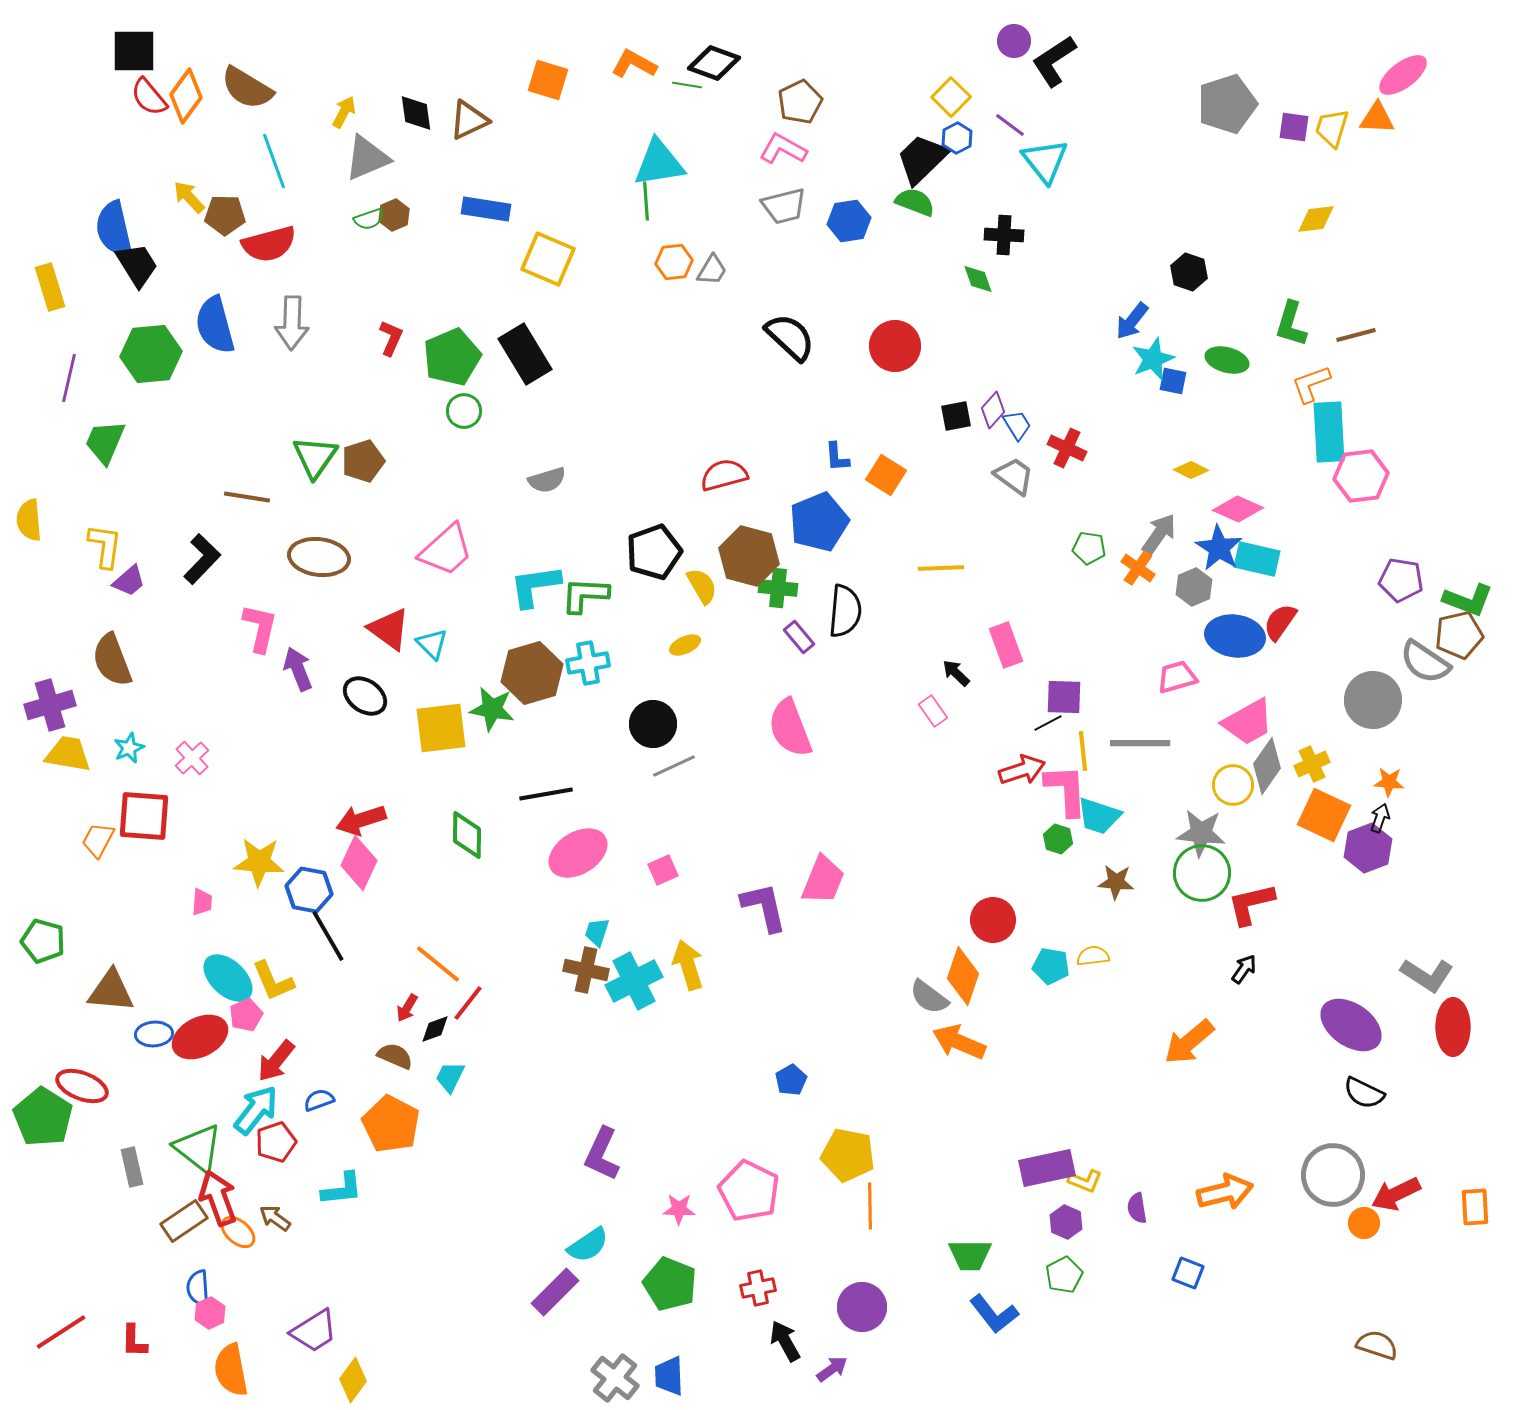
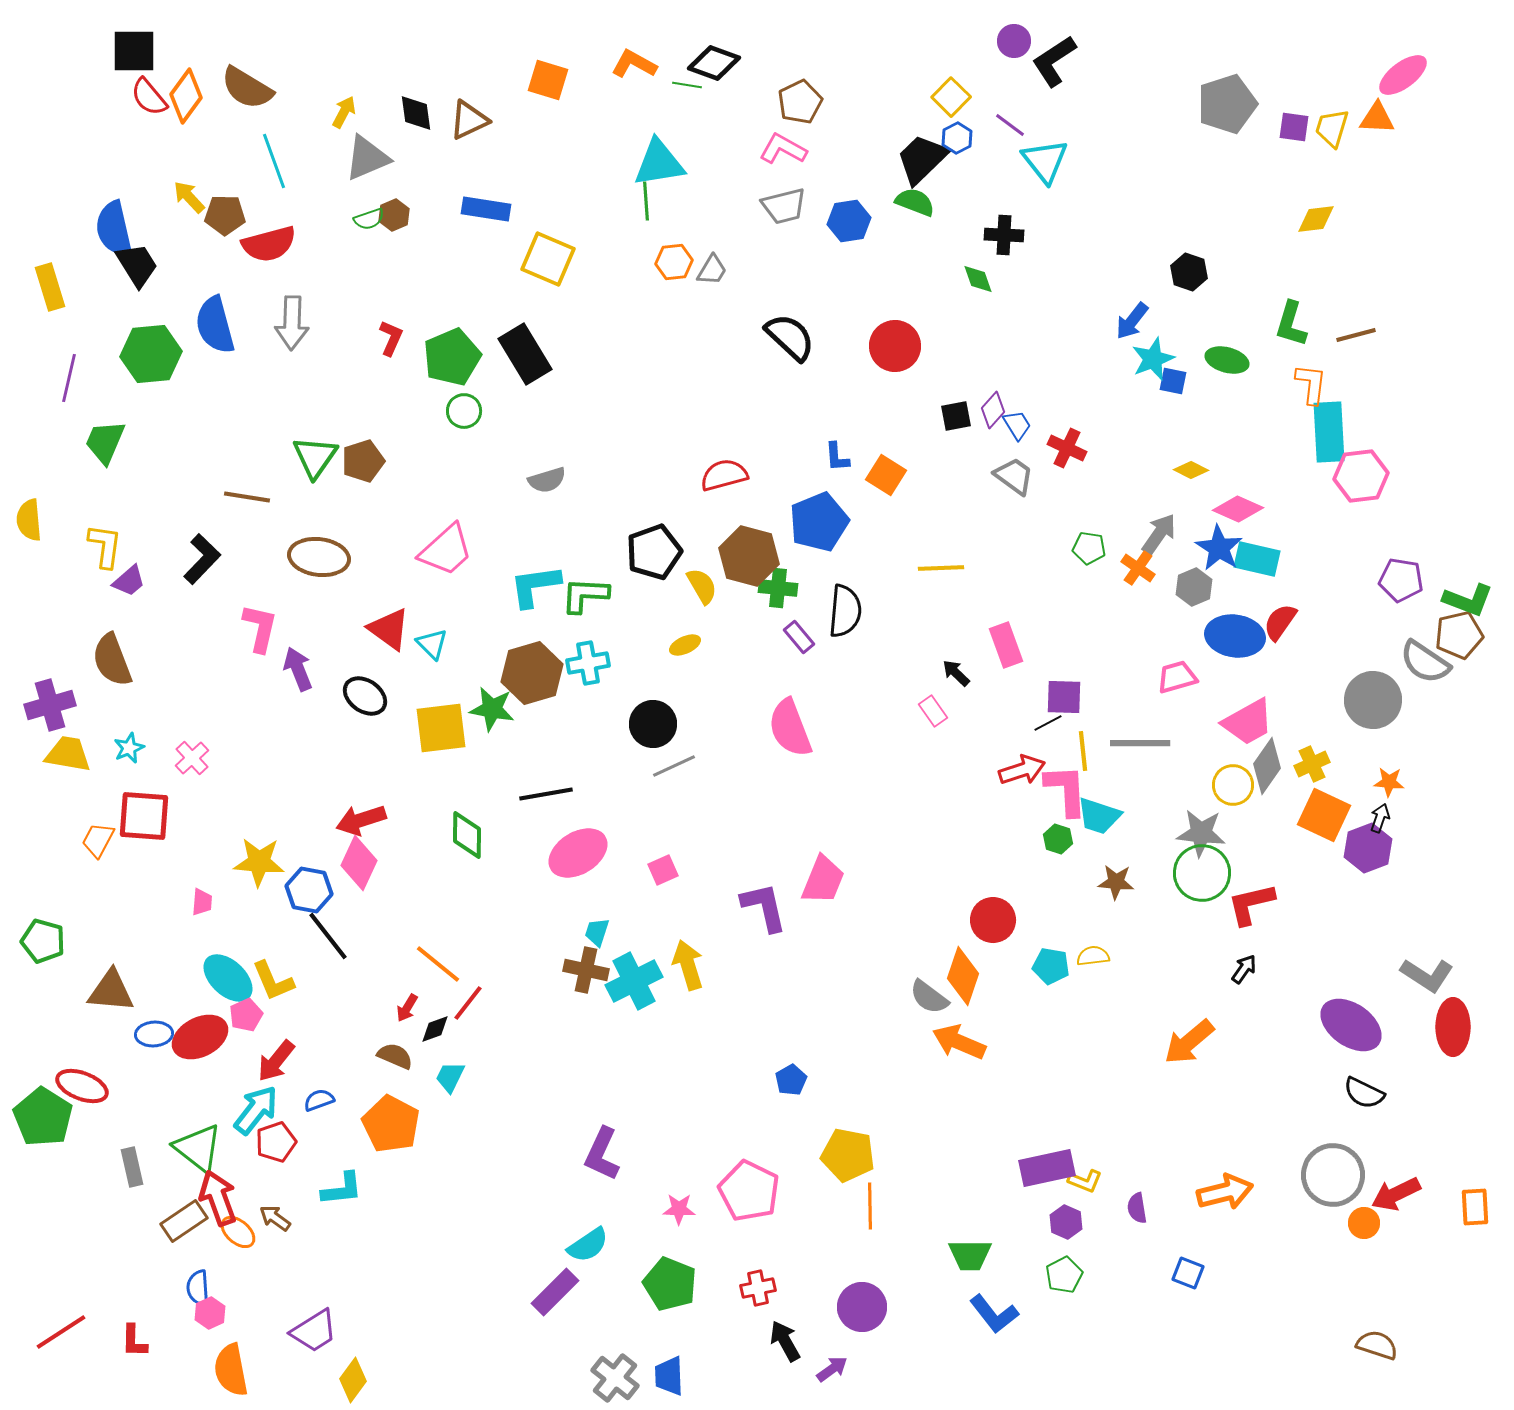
orange L-shape at (1311, 384): rotated 117 degrees clockwise
black line at (328, 936): rotated 8 degrees counterclockwise
